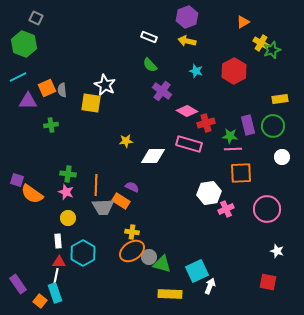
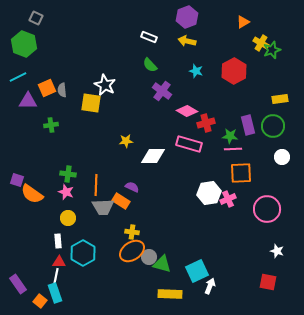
pink cross at (226, 209): moved 2 px right, 10 px up
